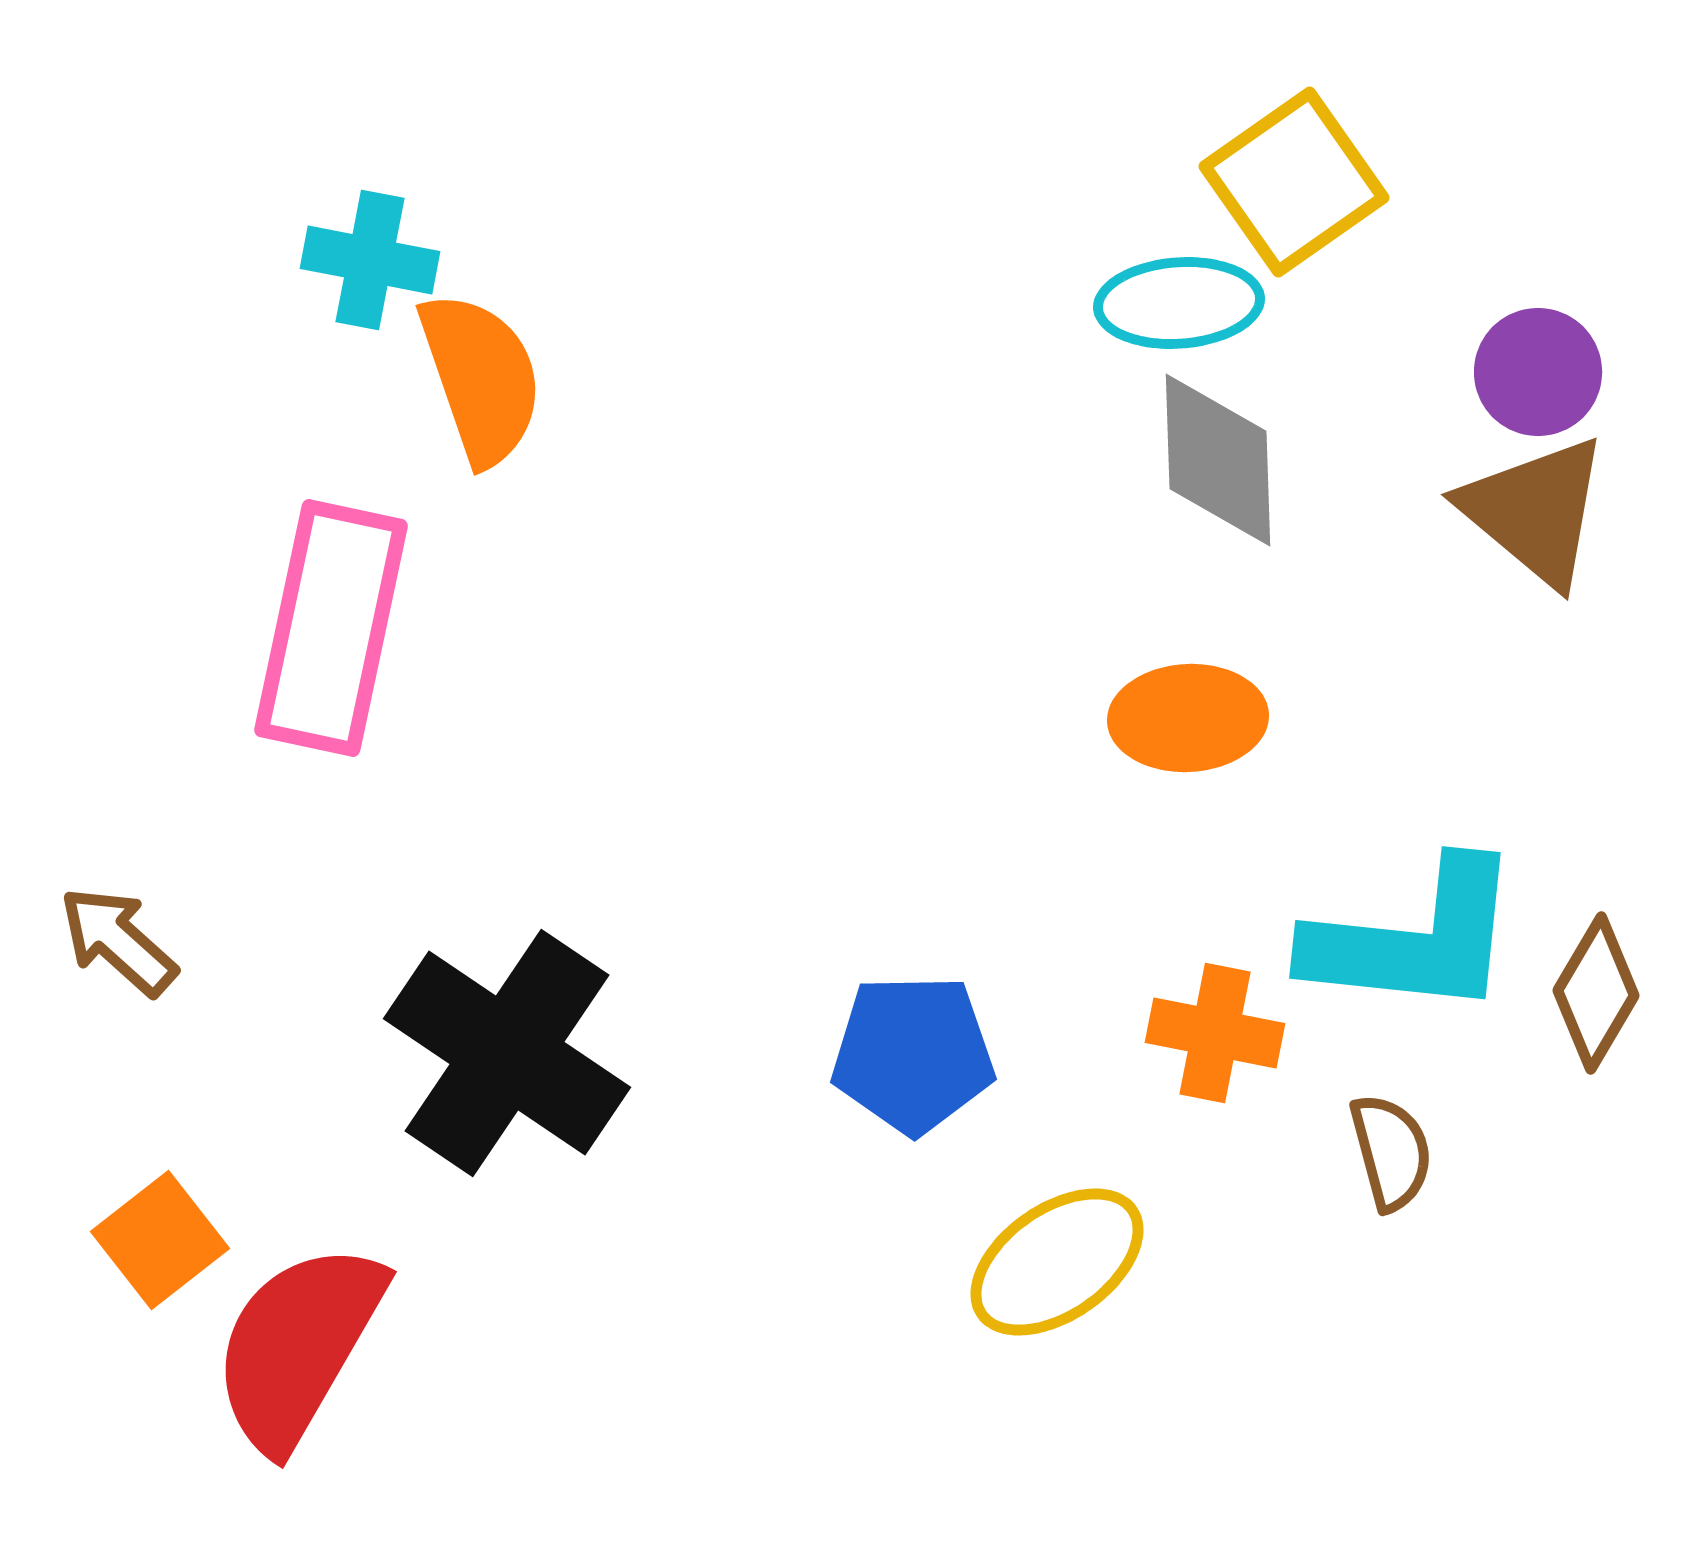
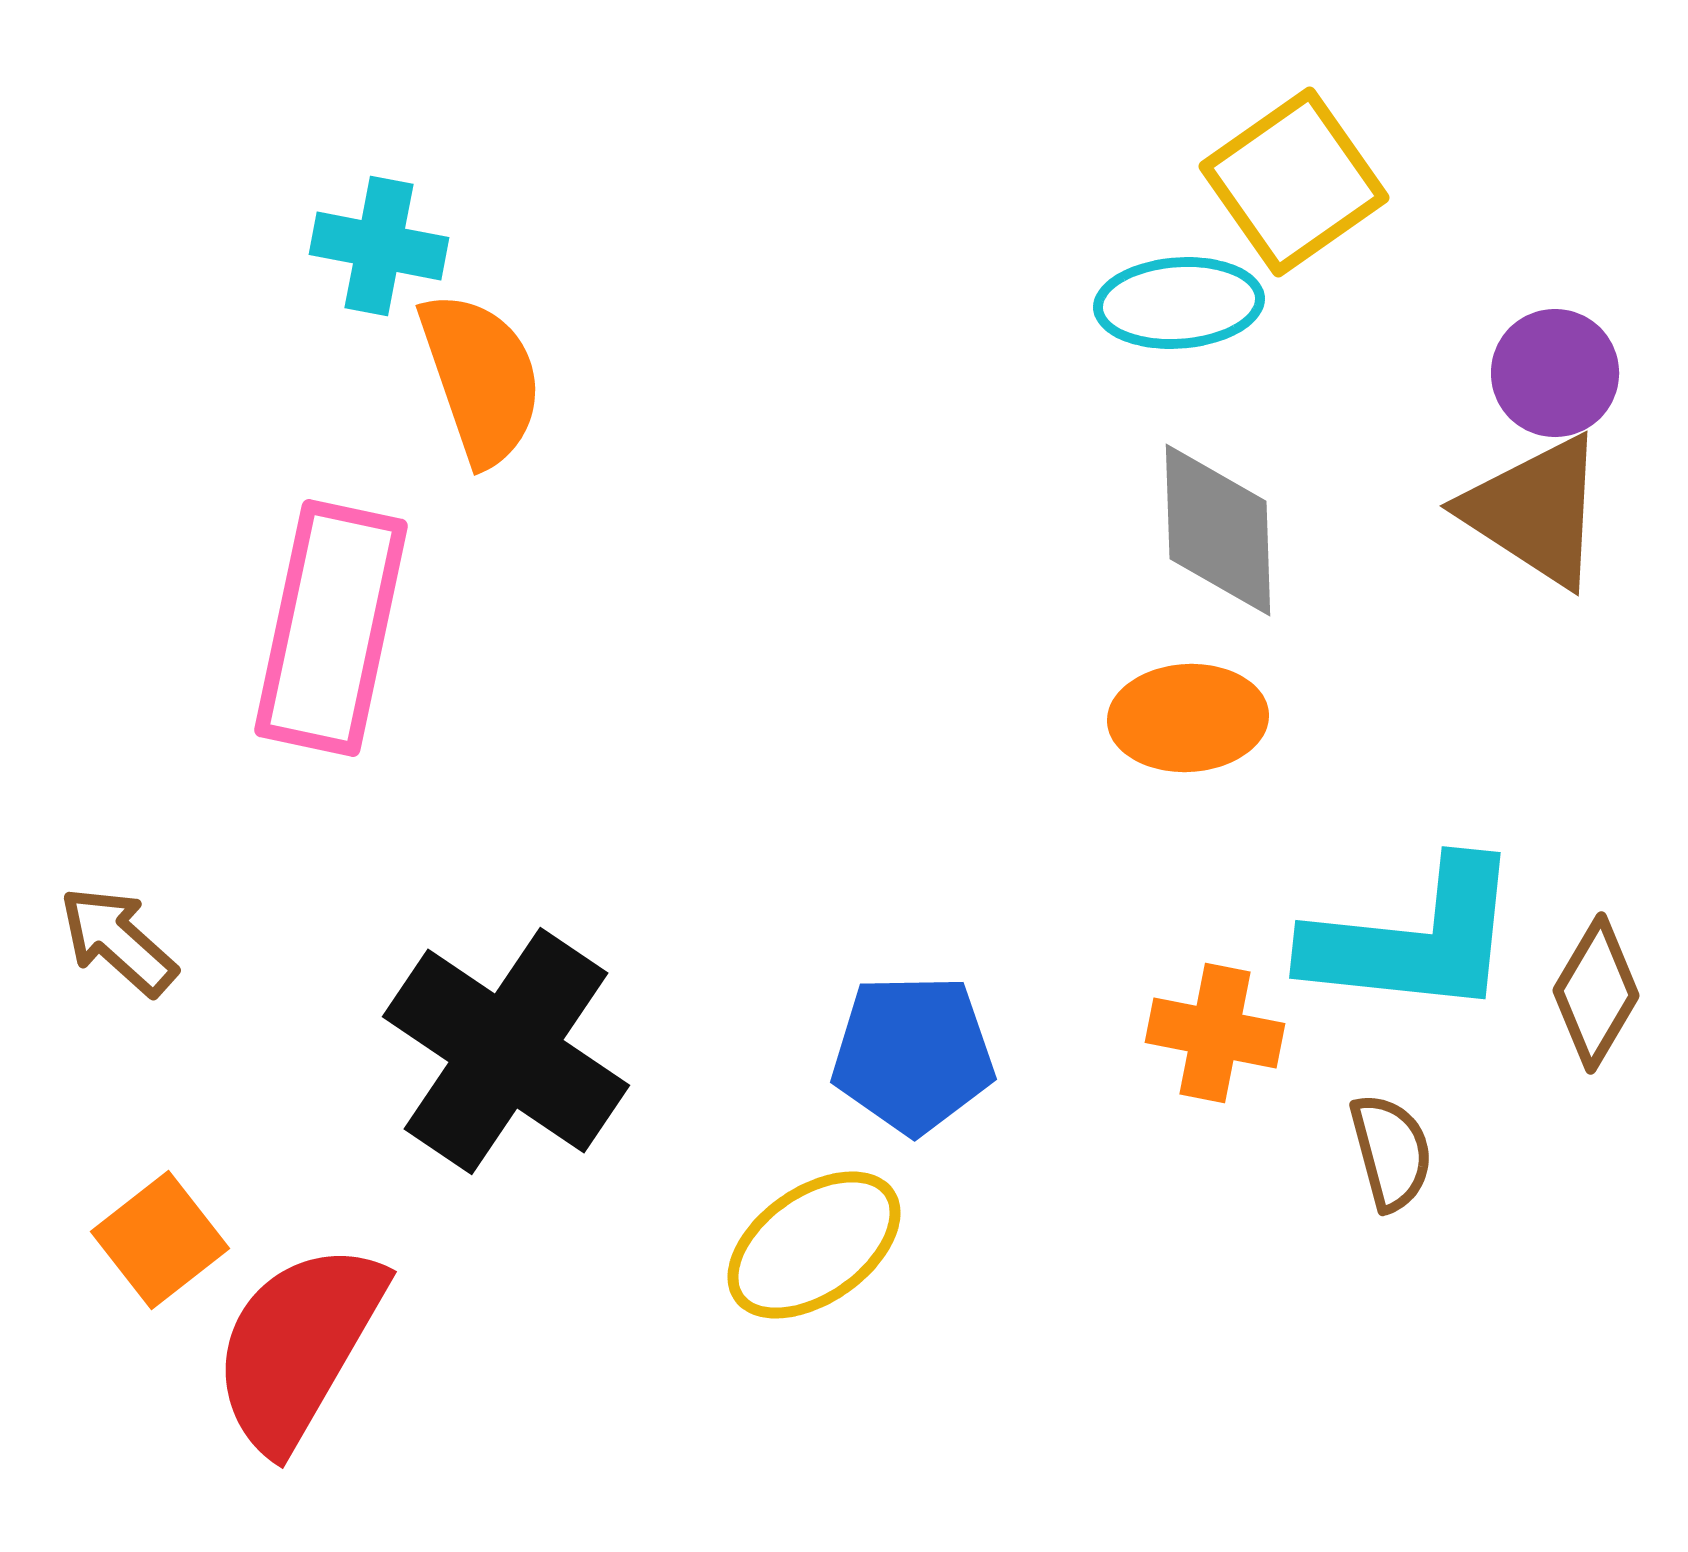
cyan cross: moved 9 px right, 14 px up
purple circle: moved 17 px right, 1 px down
gray diamond: moved 70 px down
brown triangle: rotated 7 degrees counterclockwise
black cross: moved 1 px left, 2 px up
yellow ellipse: moved 243 px left, 17 px up
